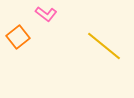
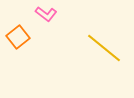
yellow line: moved 2 px down
